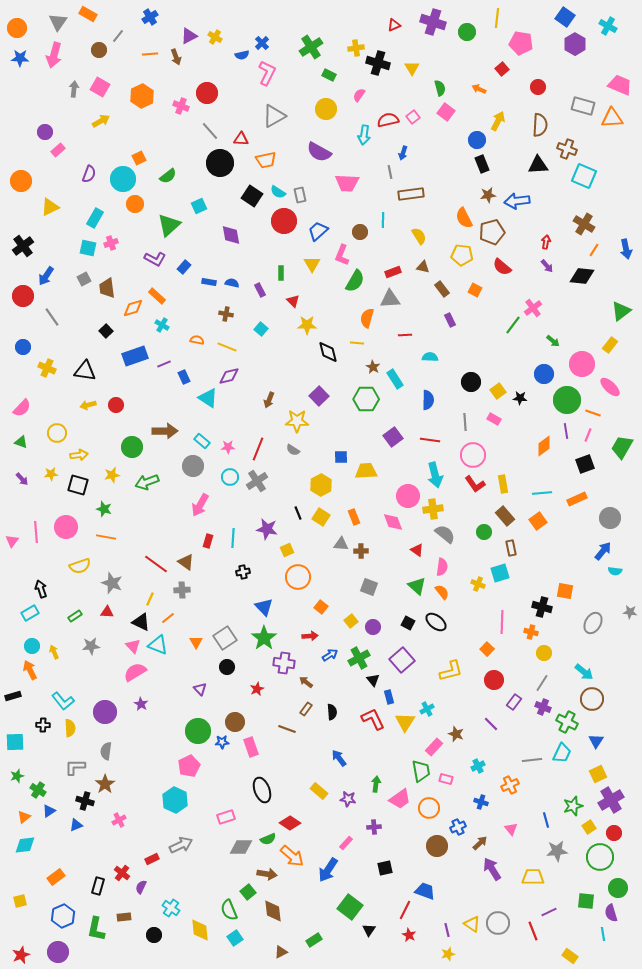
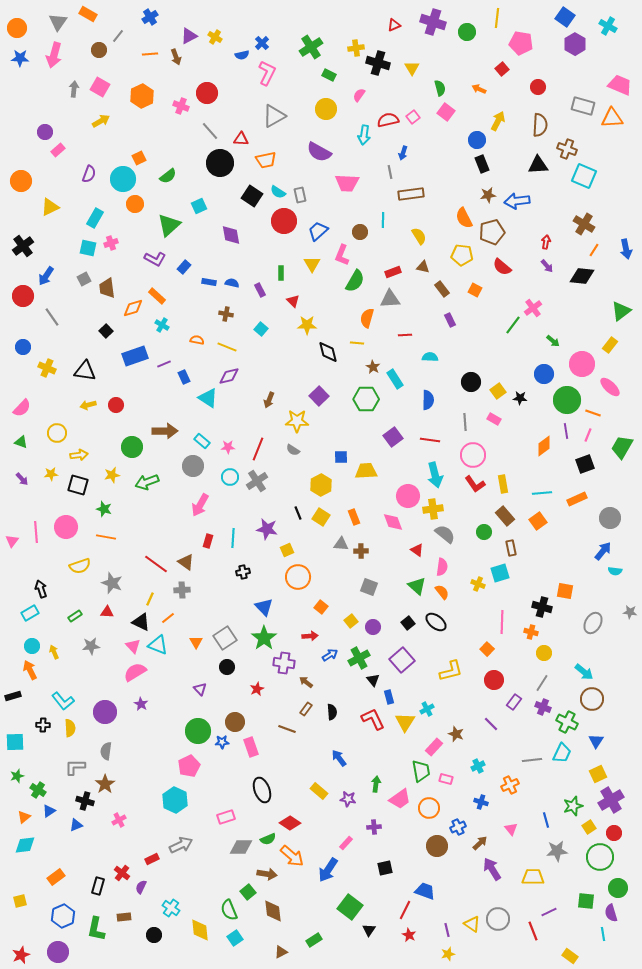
black square at (408, 623): rotated 24 degrees clockwise
gray circle at (498, 923): moved 4 px up
